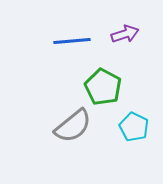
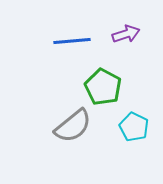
purple arrow: moved 1 px right
